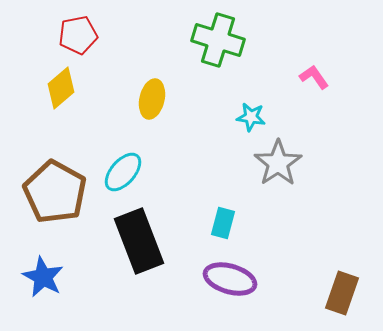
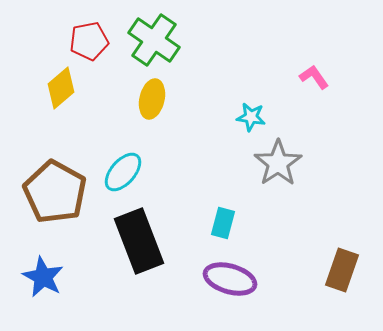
red pentagon: moved 11 px right, 6 px down
green cross: moved 64 px left; rotated 18 degrees clockwise
brown rectangle: moved 23 px up
